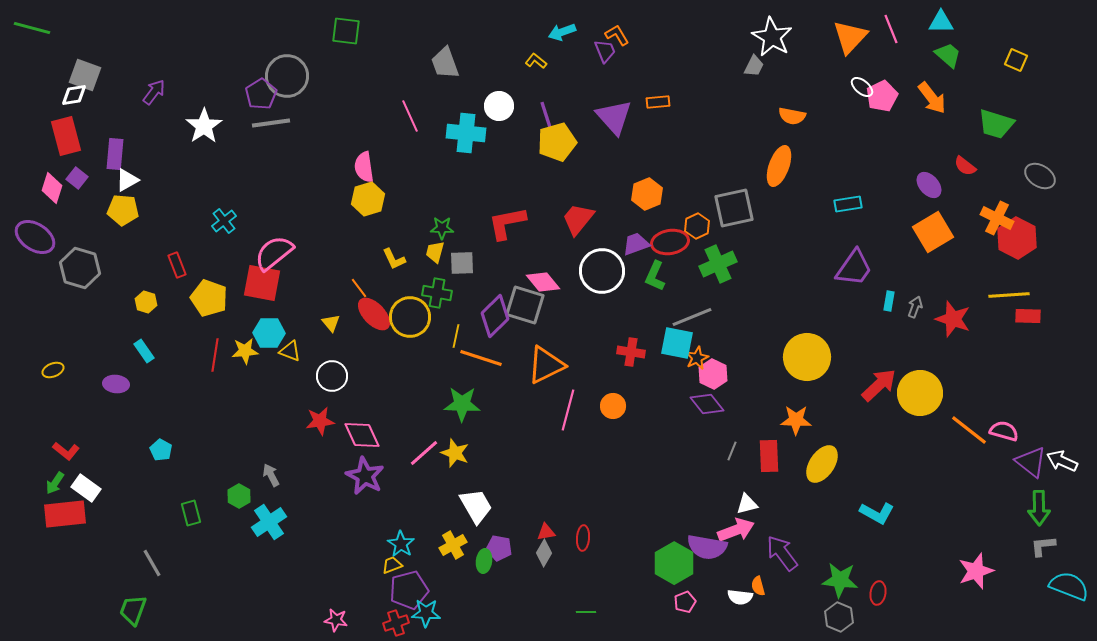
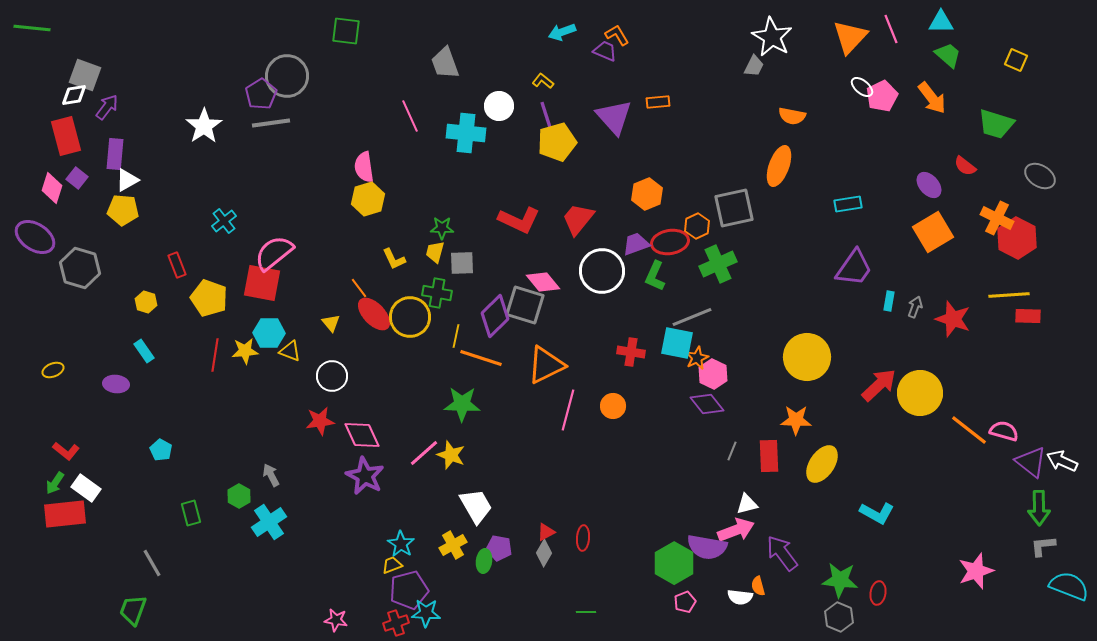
green line at (32, 28): rotated 9 degrees counterclockwise
purple trapezoid at (605, 51): rotated 45 degrees counterclockwise
yellow L-shape at (536, 61): moved 7 px right, 20 px down
purple arrow at (154, 92): moved 47 px left, 15 px down
red L-shape at (507, 223): moved 12 px right, 3 px up; rotated 144 degrees counterclockwise
yellow star at (455, 453): moved 4 px left, 2 px down
red triangle at (546, 532): rotated 18 degrees counterclockwise
